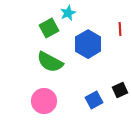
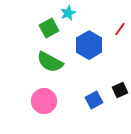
red line: rotated 40 degrees clockwise
blue hexagon: moved 1 px right, 1 px down
